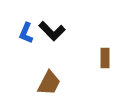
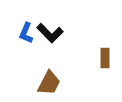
black L-shape: moved 2 px left, 2 px down
